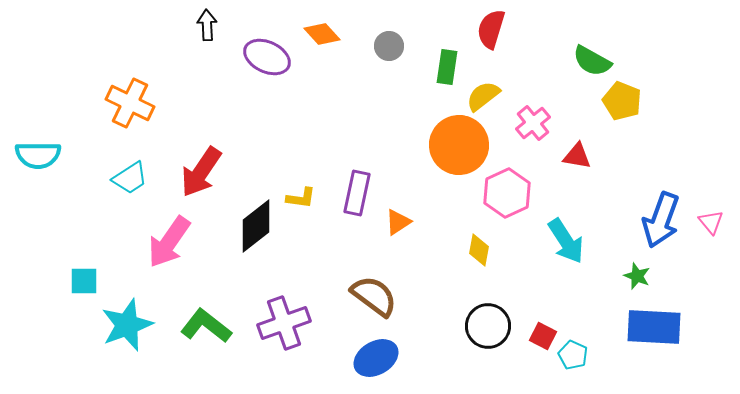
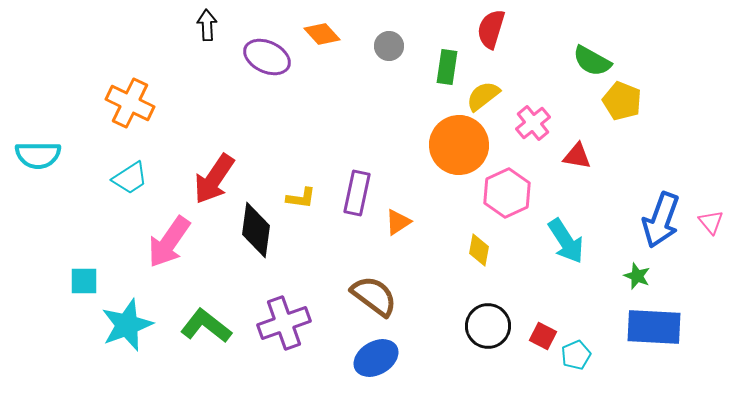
red arrow: moved 13 px right, 7 px down
black diamond: moved 4 px down; rotated 44 degrees counterclockwise
cyan pentagon: moved 3 px right; rotated 24 degrees clockwise
